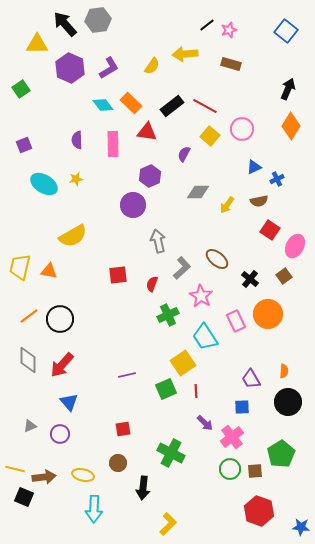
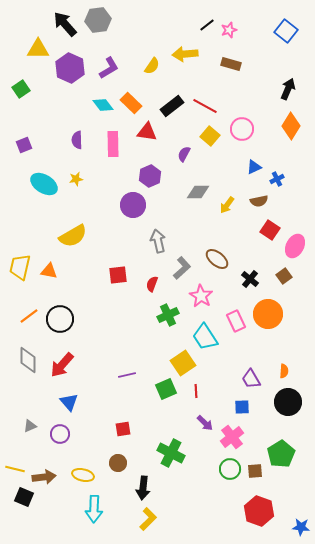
yellow triangle at (37, 44): moved 1 px right, 5 px down
yellow L-shape at (168, 524): moved 20 px left, 5 px up
